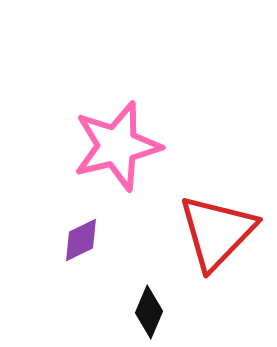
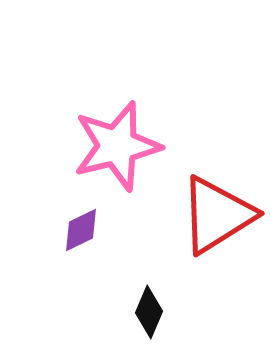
red triangle: moved 17 px up; rotated 14 degrees clockwise
purple diamond: moved 10 px up
